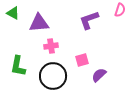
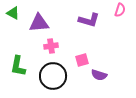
purple L-shape: rotated 145 degrees counterclockwise
purple semicircle: rotated 119 degrees counterclockwise
